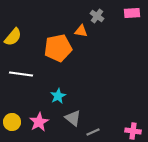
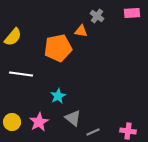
pink cross: moved 5 px left
